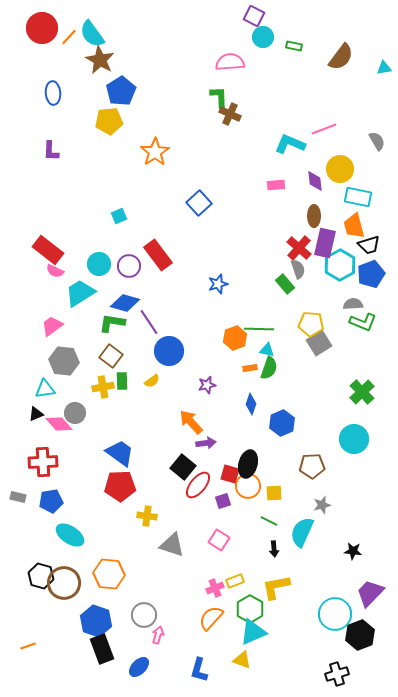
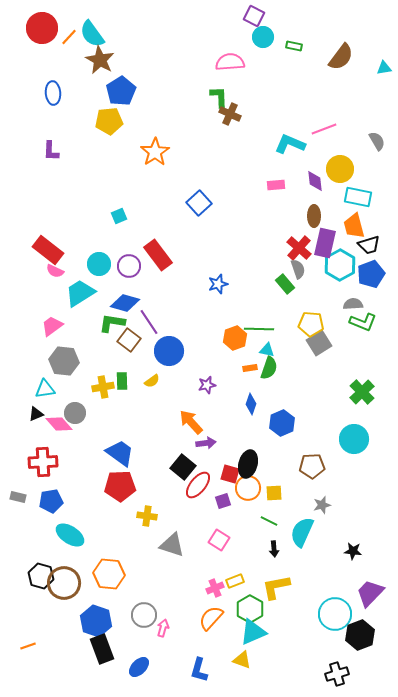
brown square at (111, 356): moved 18 px right, 16 px up
orange circle at (248, 486): moved 2 px down
pink arrow at (158, 635): moved 5 px right, 7 px up
